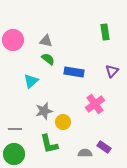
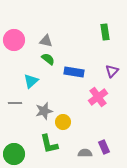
pink circle: moved 1 px right
pink cross: moved 3 px right, 7 px up
gray line: moved 26 px up
purple rectangle: rotated 32 degrees clockwise
